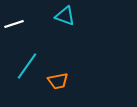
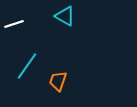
cyan triangle: rotated 10 degrees clockwise
orange trapezoid: rotated 120 degrees clockwise
